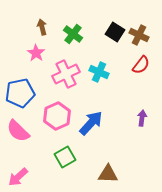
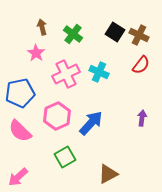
pink semicircle: moved 2 px right
brown triangle: rotated 30 degrees counterclockwise
